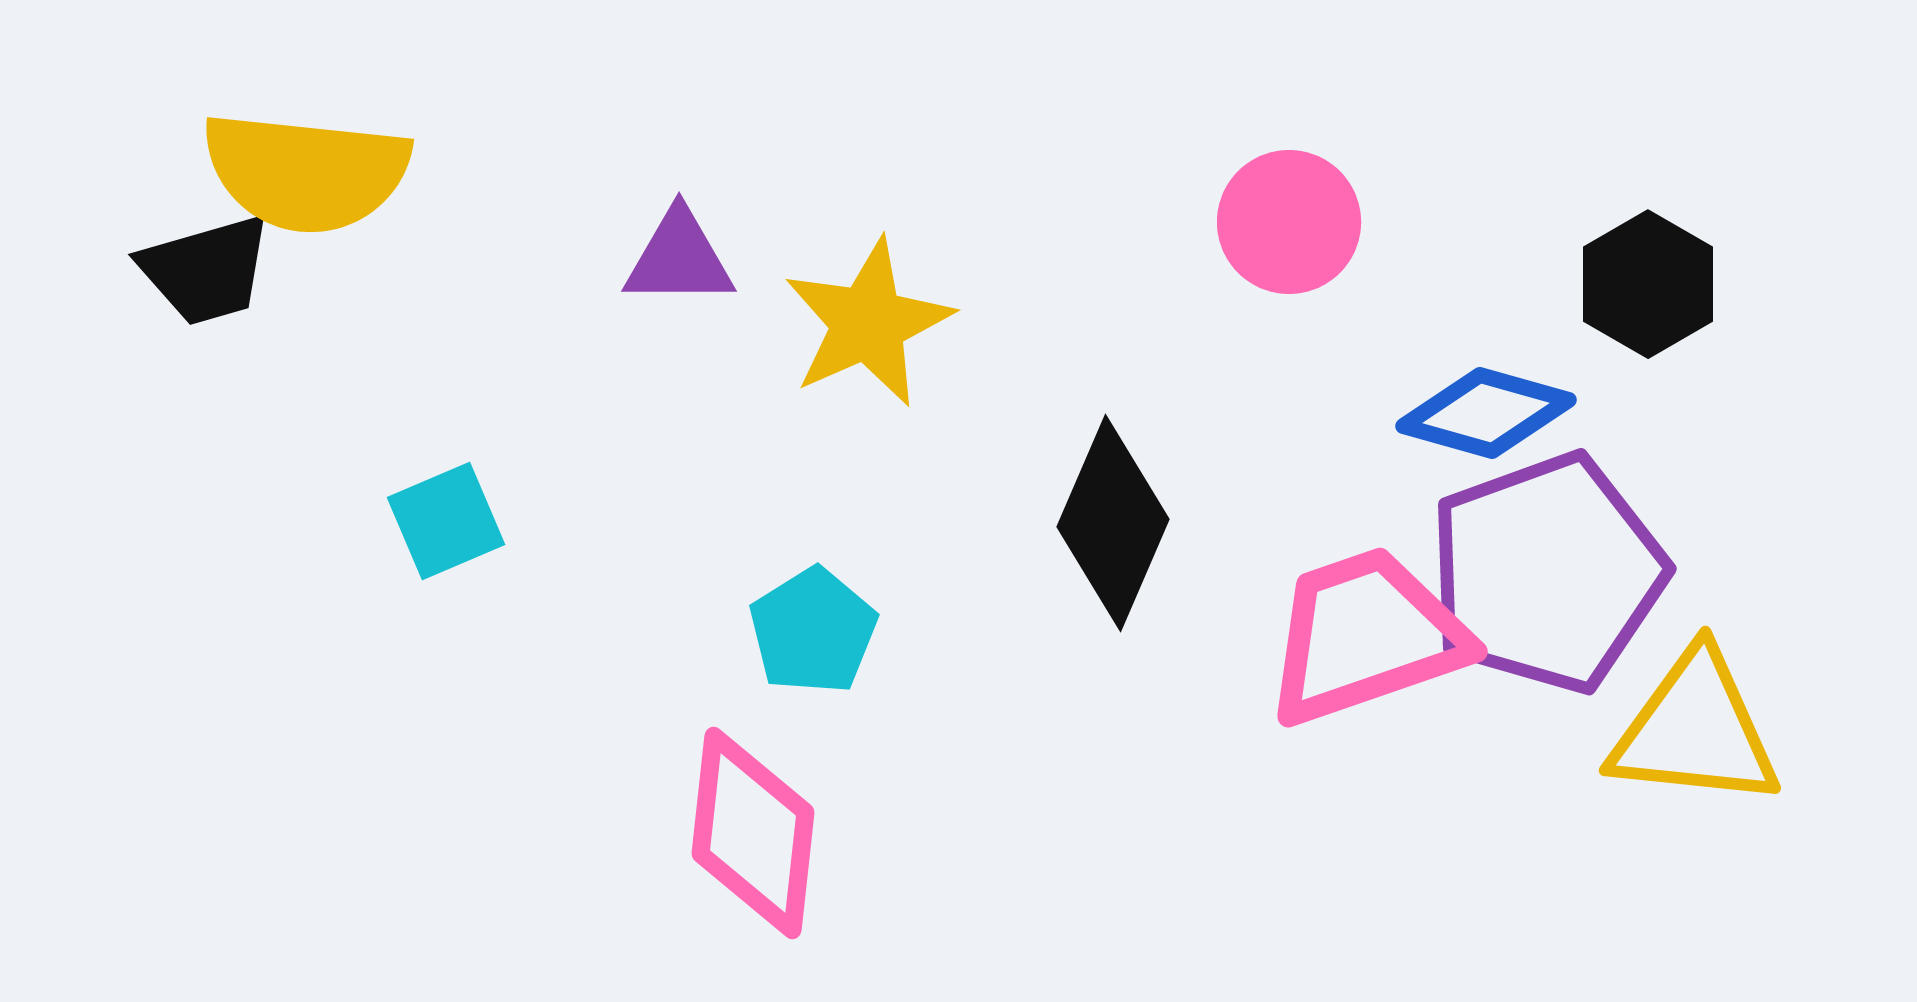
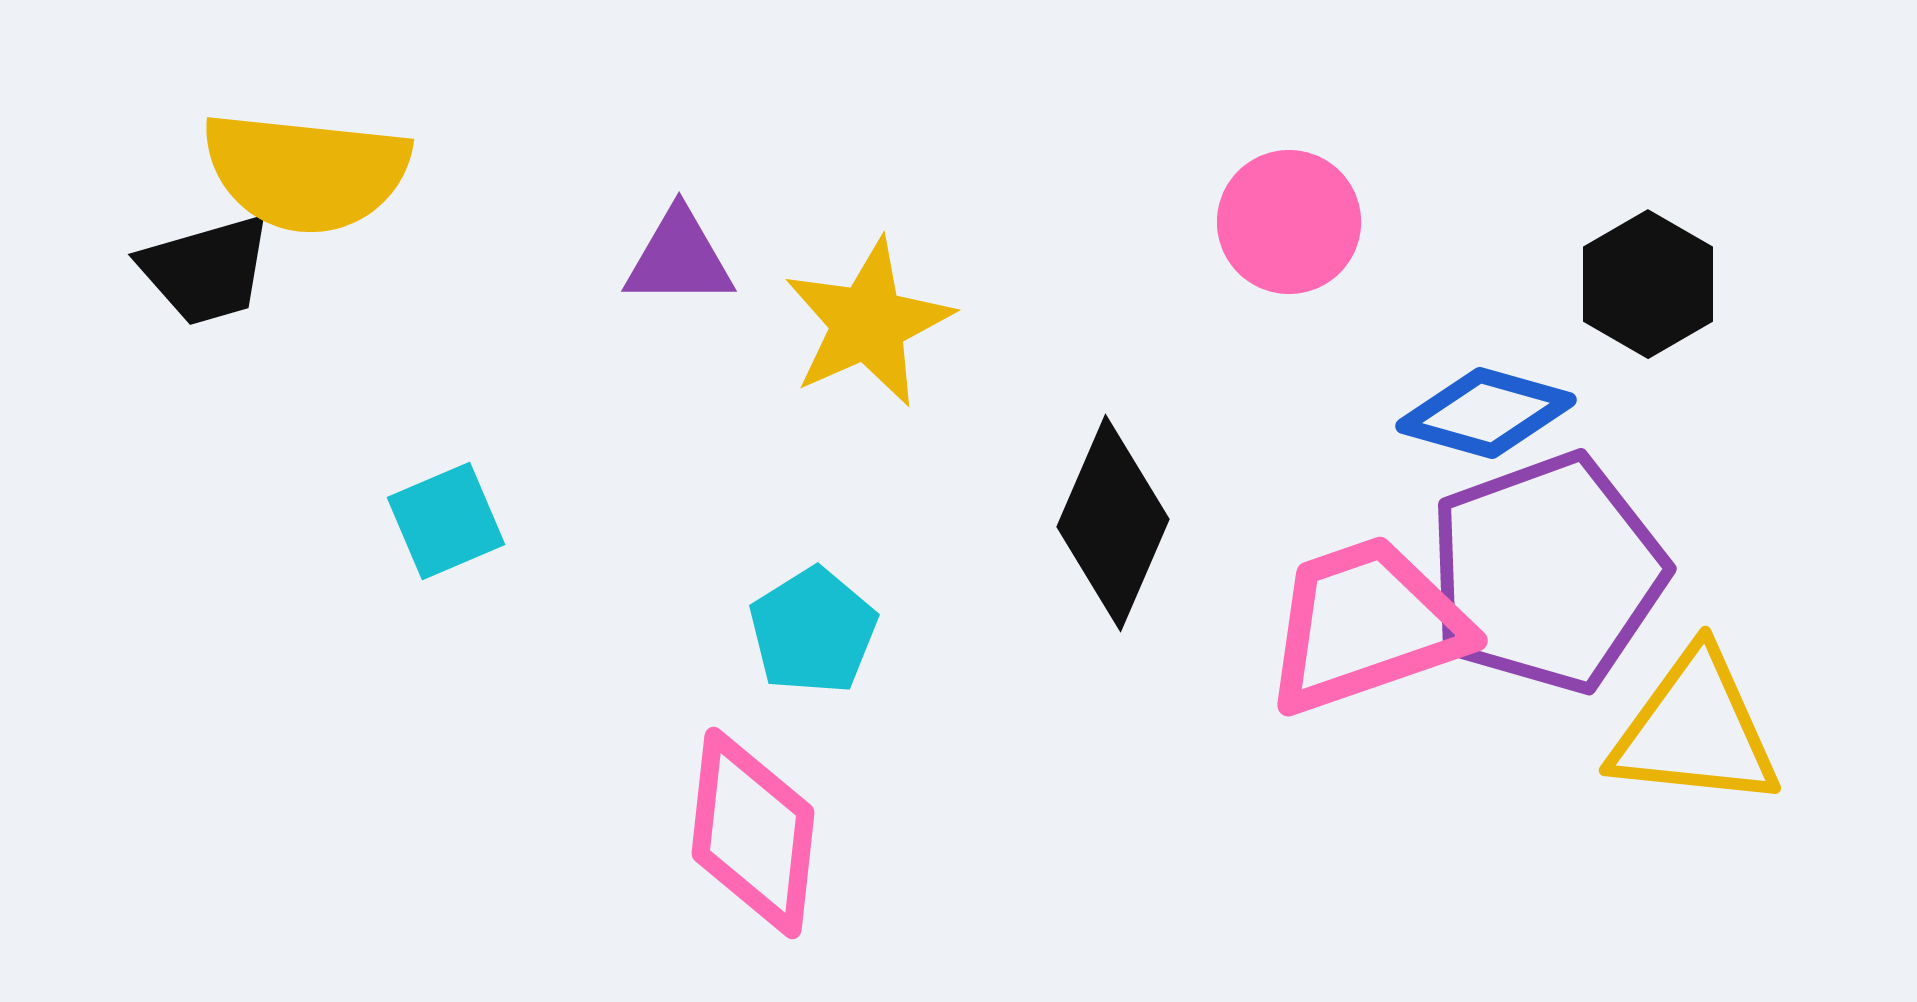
pink trapezoid: moved 11 px up
